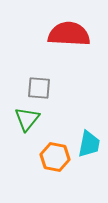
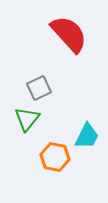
red semicircle: rotated 45 degrees clockwise
gray square: rotated 30 degrees counterclockwise
cyan trapezoid: moved 2 px left, 8 px up; rotated 16 degrees clockwise
